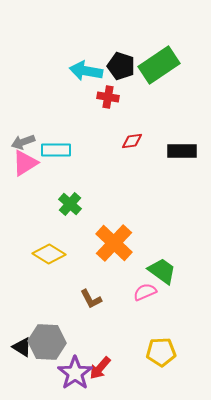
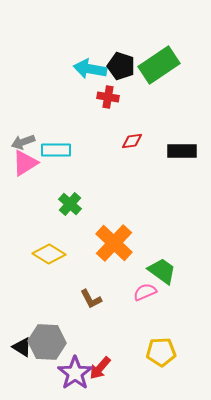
cyan arrow: moved 4 px right, 2 px up
